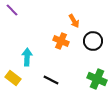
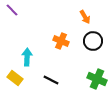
orange arrow: moved 11 px right, 4 px up
yellow rectangle: moved 2 px right
